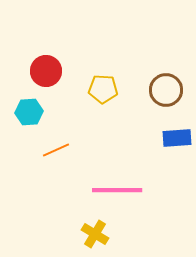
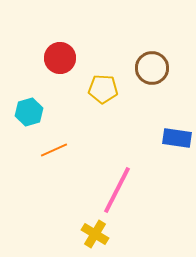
red circle: moved 14 px right, 13 px up
brown circle: moved 14 px left, 22 px up
cyan hexagon: rotated 12 degrees counterclockwise
blue rectangle: rotated 12 degrees clockwise
orange line: moved 2 px left
pink line: rotated 63 degrees counterclockwise
